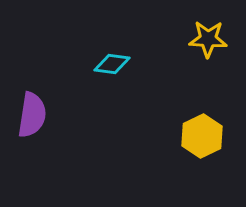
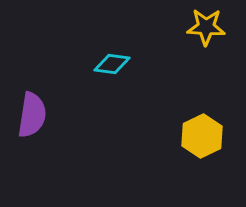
yellow star: moved 2 px left, 12 px up
